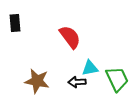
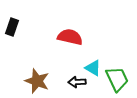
black rectangle: moved 3 px left, 4 px down; rotated 24 degrees clockwise
red semicircle: rotated 40 degrees counterclockwise
cyan triangle: moved 3 px right; rotated 42 degrees clockwise
brown star: rotated 10 degrees clockwise
